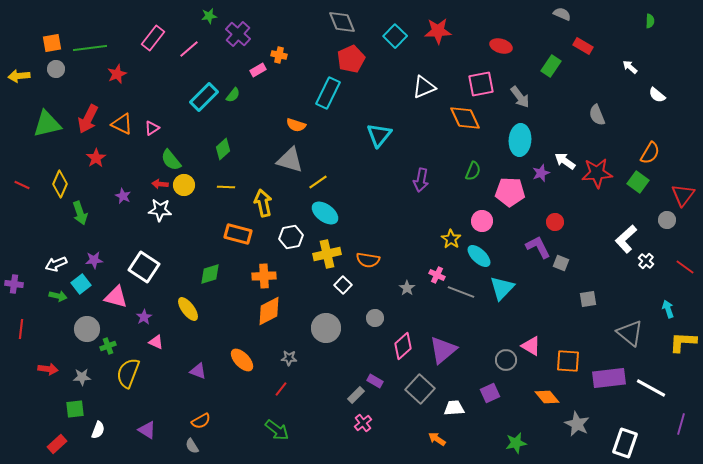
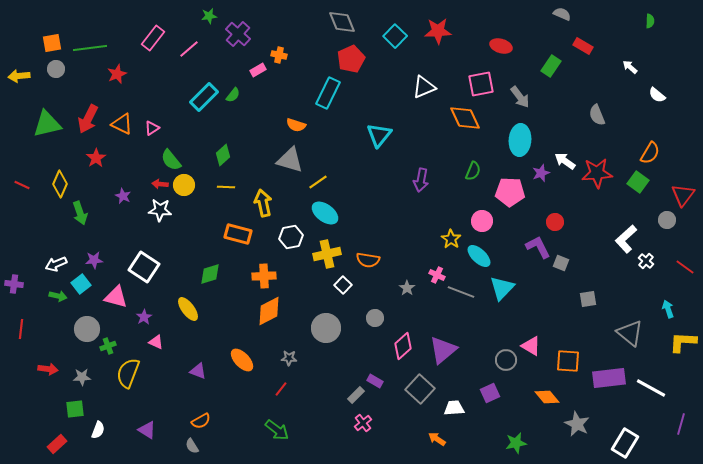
green diamond at (223, 149): moved 6 px down
white rectangle at (625, 443): rotated 12 degrees clockwise
